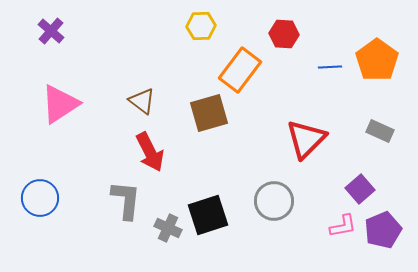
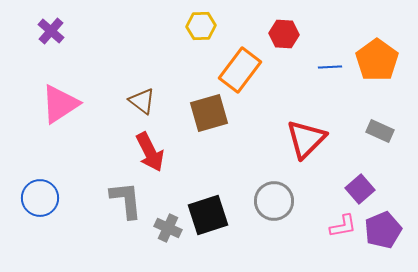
gray L-shape: rotated 12 degrees counterclockwise
